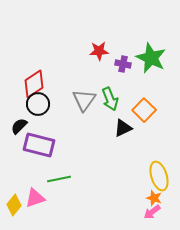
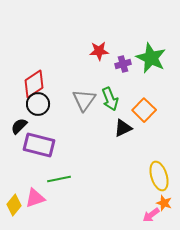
purple cross: rotated 28 degrees counterclockwise
orange star: moved 10 px right, 5 px down
pink arrow: moved 1 px left, 3 px down
